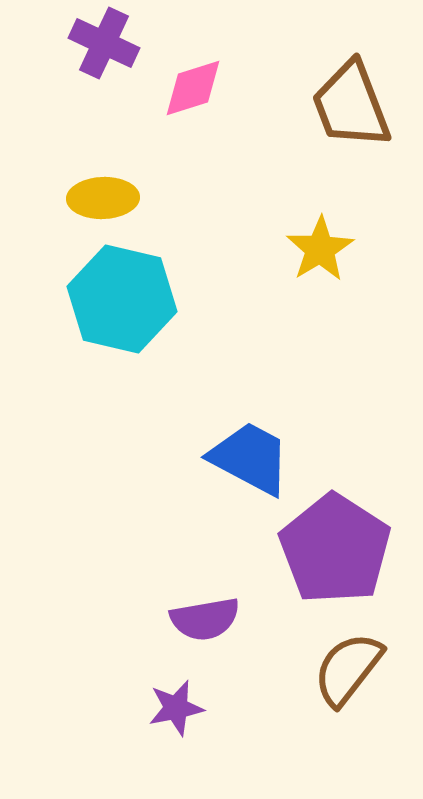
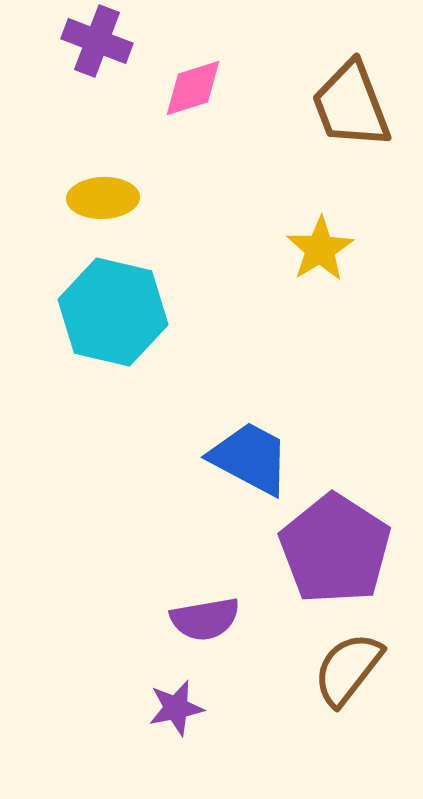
purple cross: moved 7 px left, 2 px up; rotated 4 degrees counterclockwise
cyan hexagon: moved 9 px left, 13 px down
